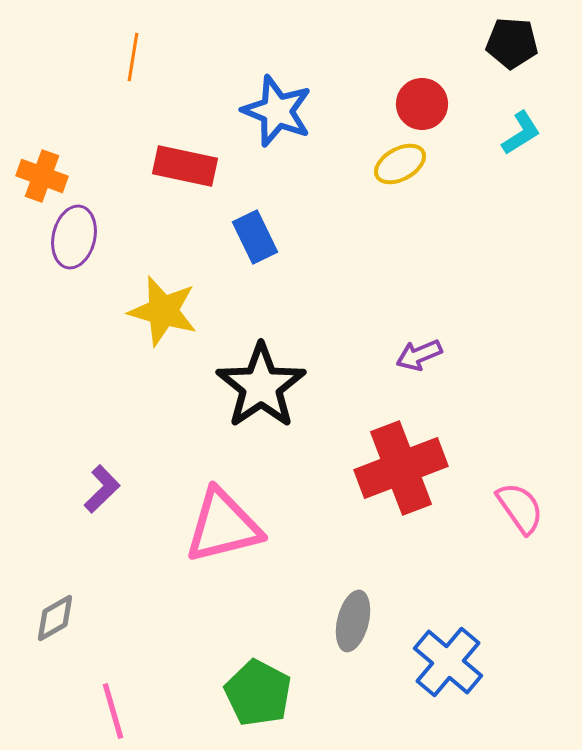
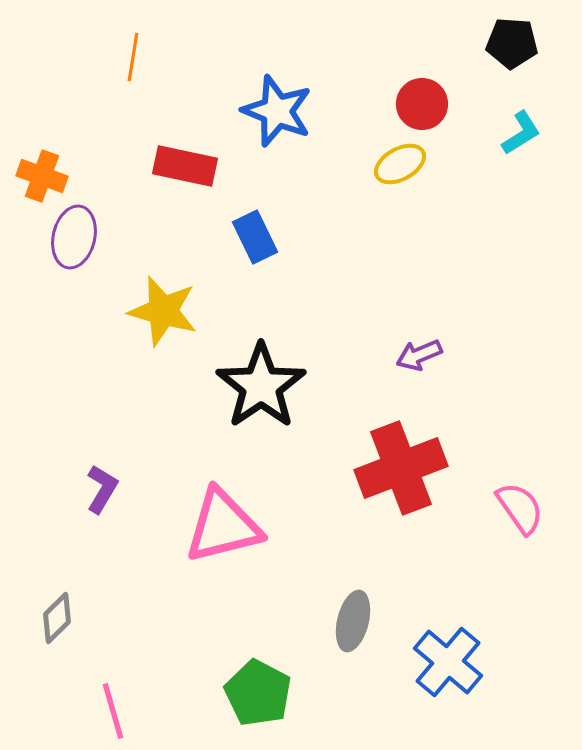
purple L-shape: rotated 15 degrees counterclockwise
gray diamond: moved 2 px right; rotated 15 degrees counterclockwise
